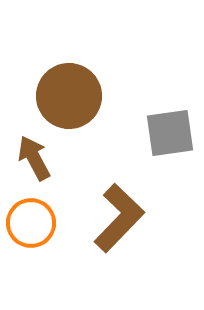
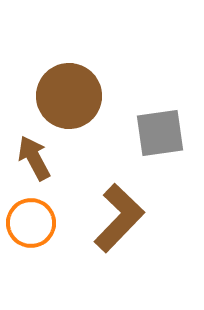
gray square: moved 10 px left
